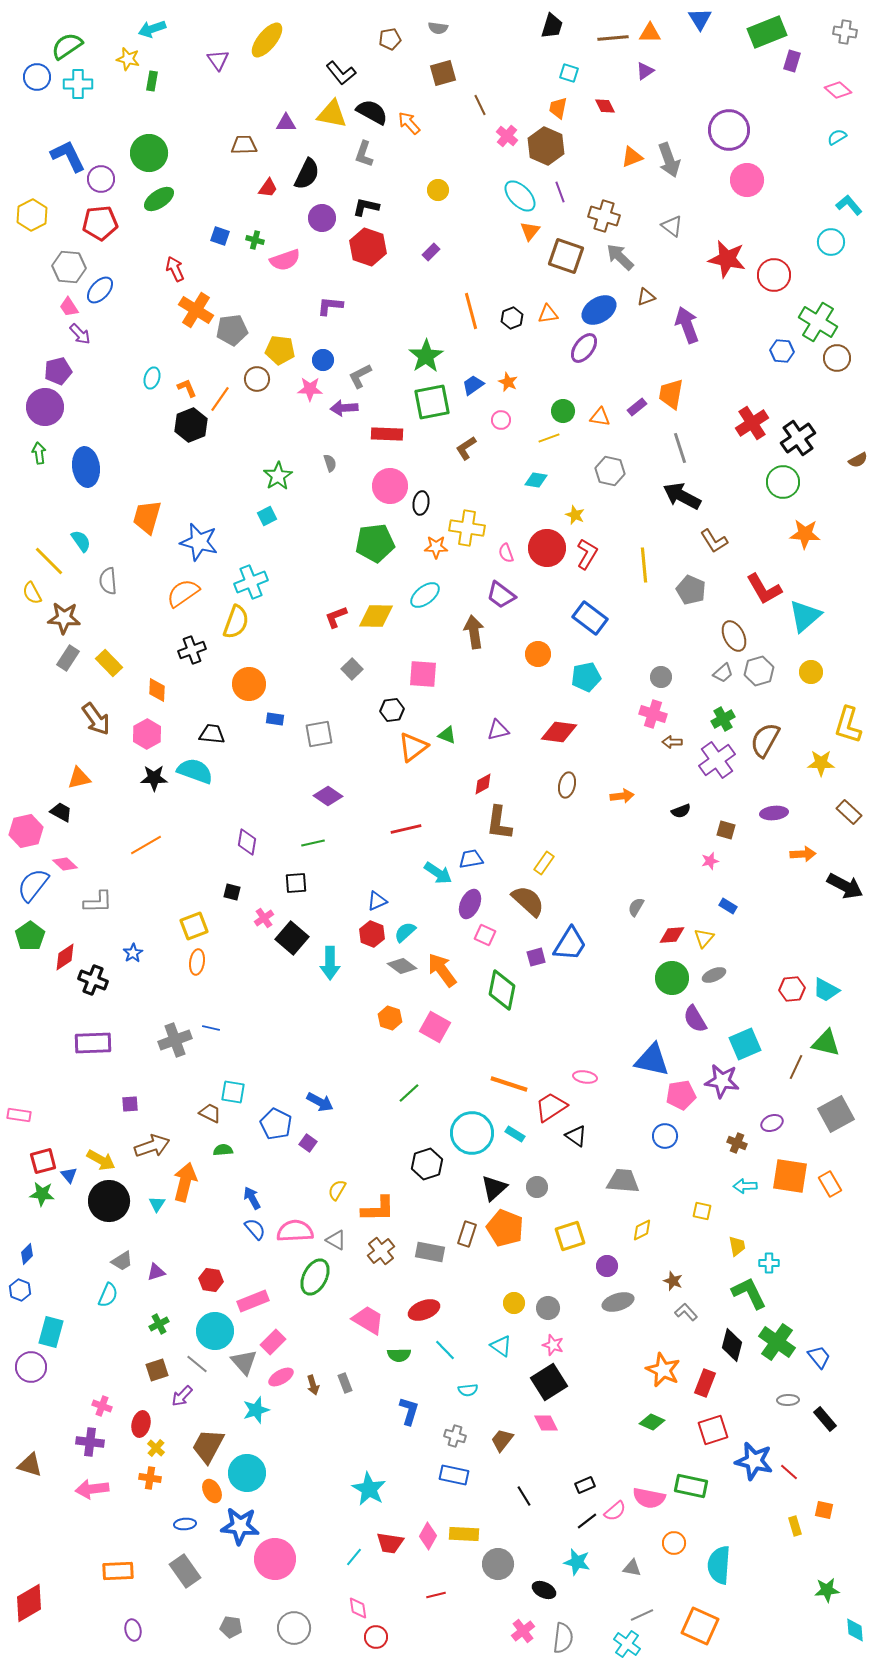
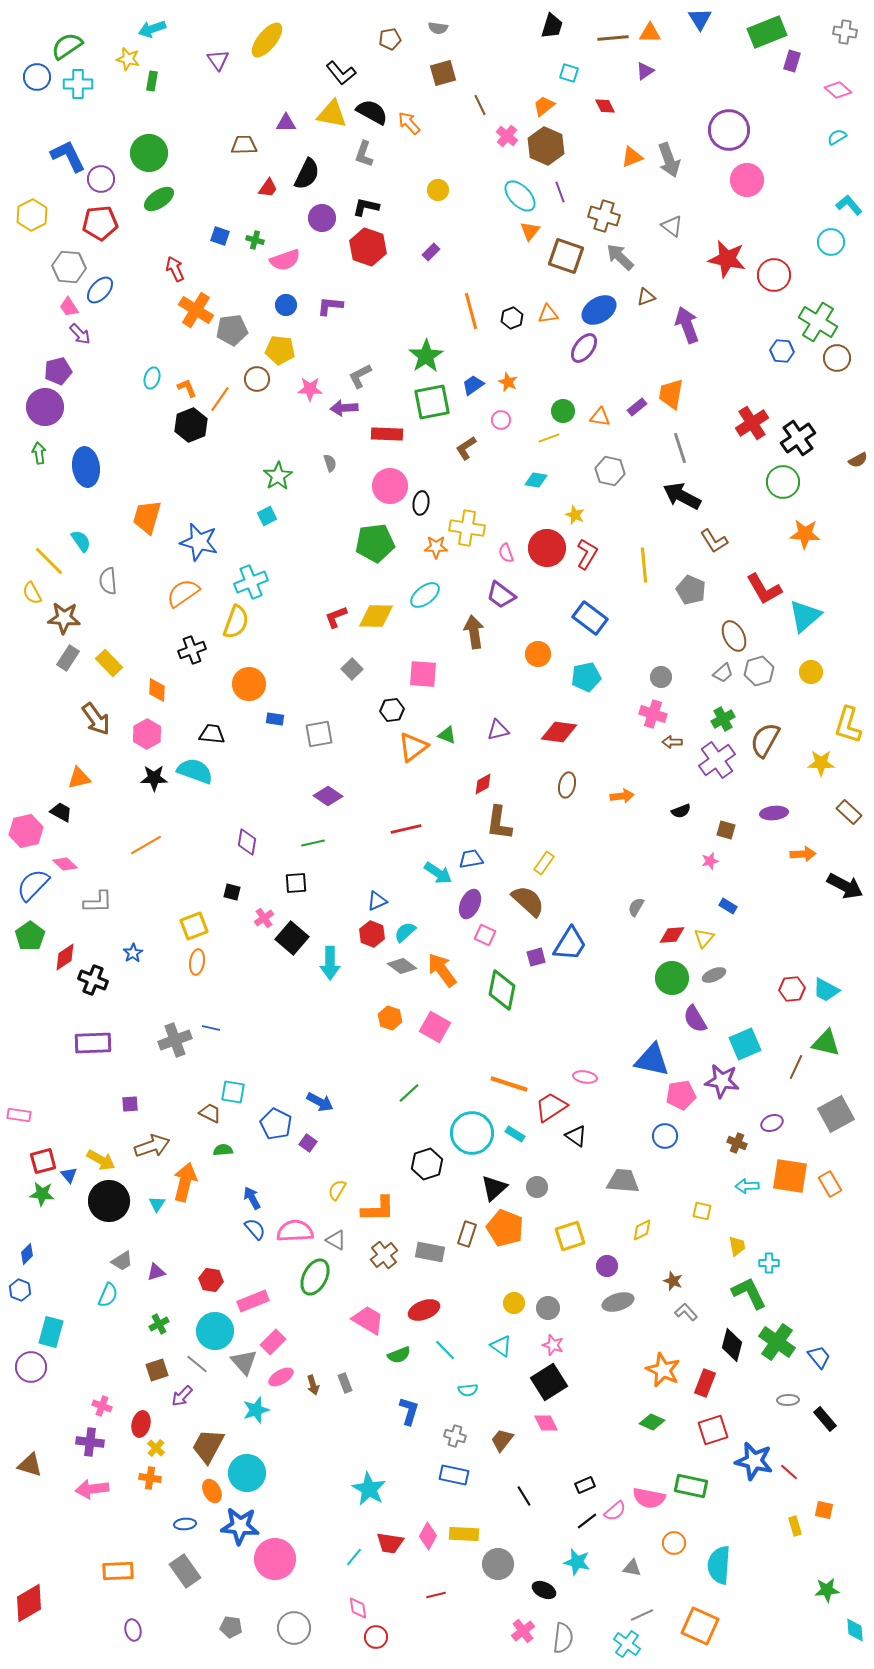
orange trapezoid at (558, 108): moved 14 px left, 2 px up; rotated 40 degrees clockwise
blue circle at (323, 360): moved 37 px left, 55 px up
blue semicircle at (33, 885): rotated 6 degrees clockwise
cyan arrow at (745, 1186): moved 2 px right
brown cross at (381, 1251): moved 3 px right, 4 px down
green semicircle at (399, 1355): rotated 20 degrees counterclockwise
